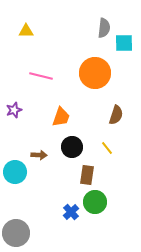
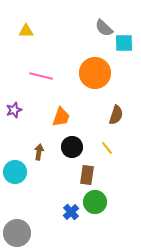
gray semicircle: rotated 126 degrees clockwise
brown arrow: moved 3 px up; rotated 84 degrees counterclockwise
gray circle: moved 1 px right
